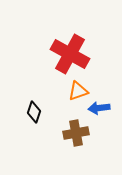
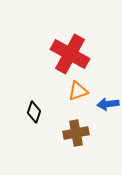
blue arrow: moved 9 px right, 4 px up
